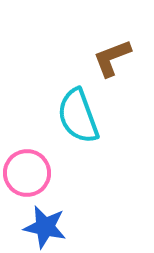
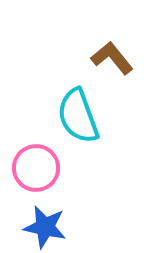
brown L-shape: rotated 72 degrees clockwise
pink circle: moved 9 px right, 5 px up
